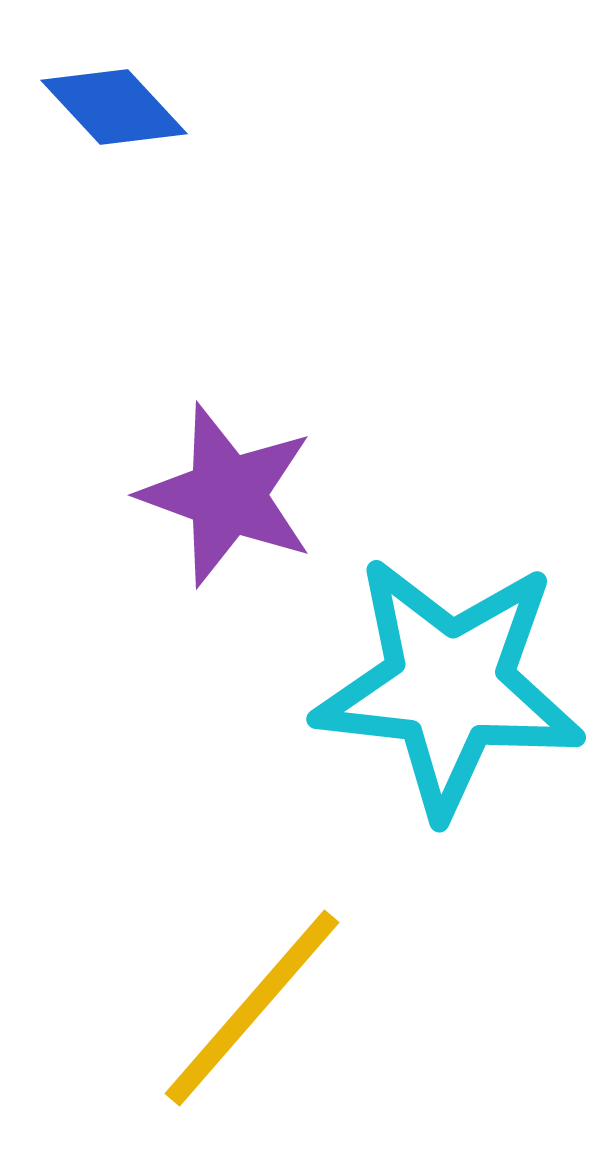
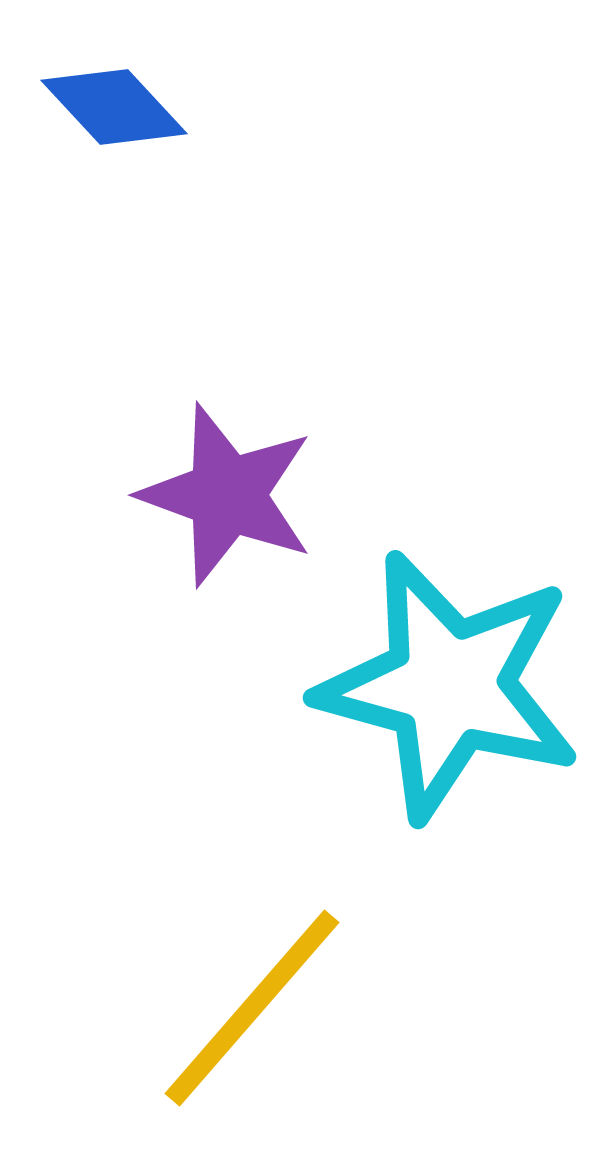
cyan star: rotated 9 degrees clockwise
